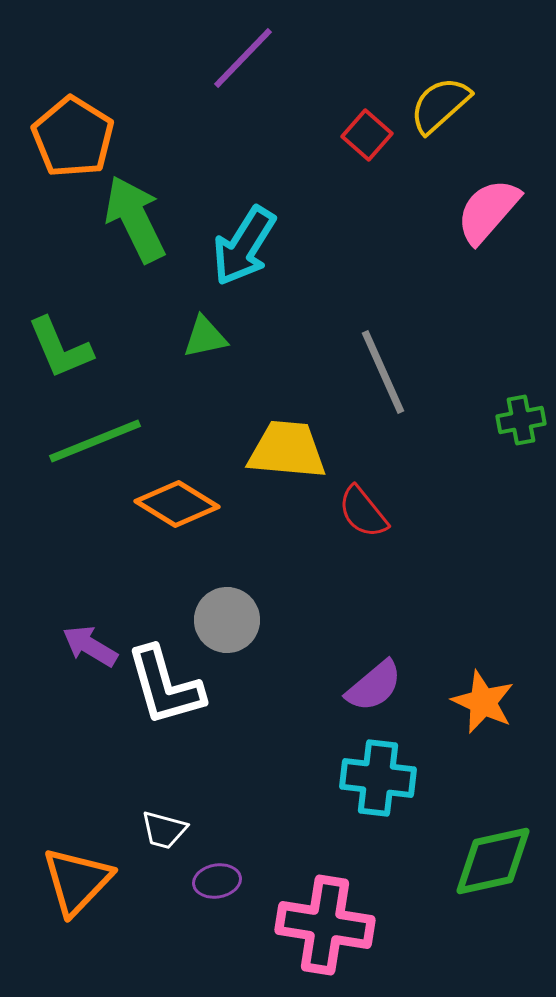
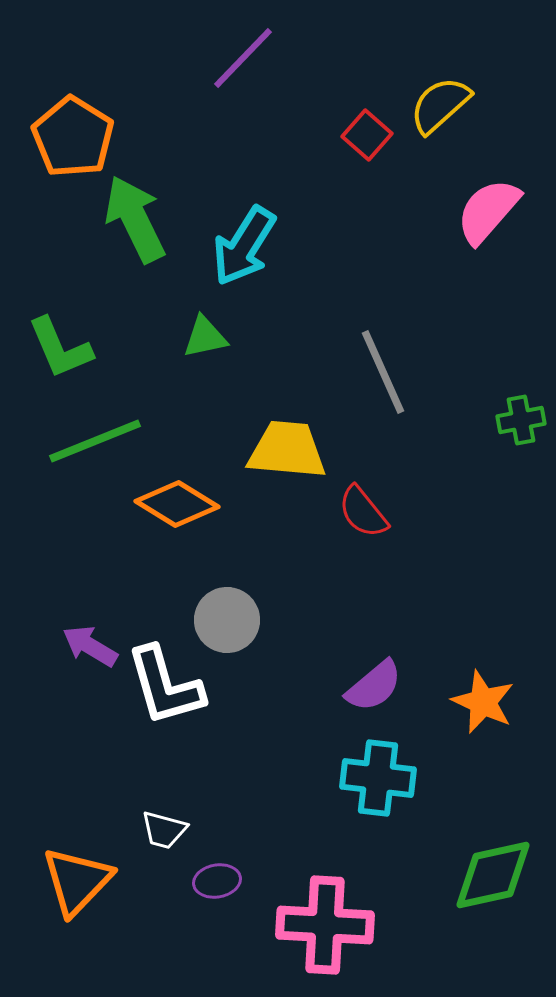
green diamond: moved 14 px down
pink cross: rotated 6 degrees counterclockwise
